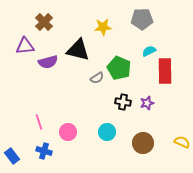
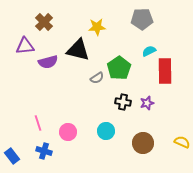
yellow star: moved 6 px left
green pentagon: rotated 15 degrees clockwise
pink line: moved 1 px left, 1 px down
cyan circle: moved 1 px left, 1 px up
